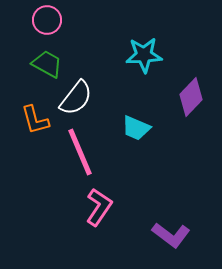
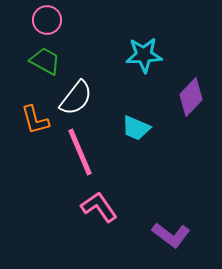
green trapezoid: moved 2 px left, 3 px up
pink L-shape: rotated 69 degrees counterclockwise
